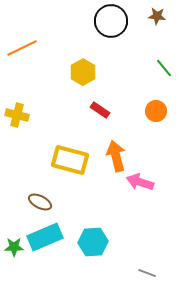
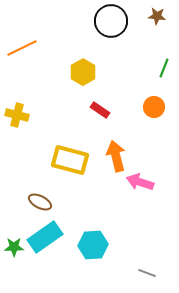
green line: rotated 60 degrees clockwise
orange circle: moved 2 px left, 4 px up
cyan rectangle: rotated 12 degrees counterclockwise
cyan hexagon: moved 3 px down
